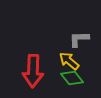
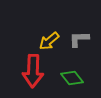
yellow arrow: moved 20 px left, 20 px up; rotated 80 degrees counterclockwise
